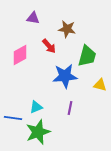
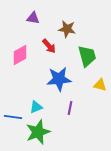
green trapezoid: rotated 30 degrees counterclockwise
blue star: moved 6 px left, 3 px down
blue line: moved 1 px up
